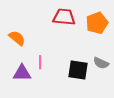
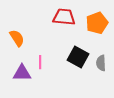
orange semicircle: rotated 18 degrees clockwise
gray semicircle: rotated 63 degrees clockwise
black square: moved 13 px up; rotated 20 degrees clockwise
